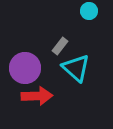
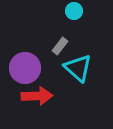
cyan circle: moved 15 px left
cyan triangle: moved 2 px right
